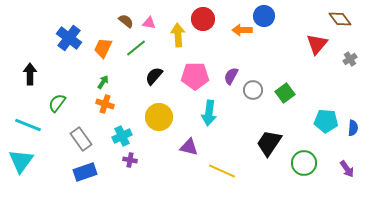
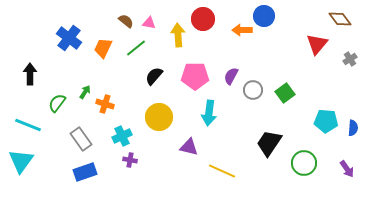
green arrow: moved 18 px left, 10 px down
